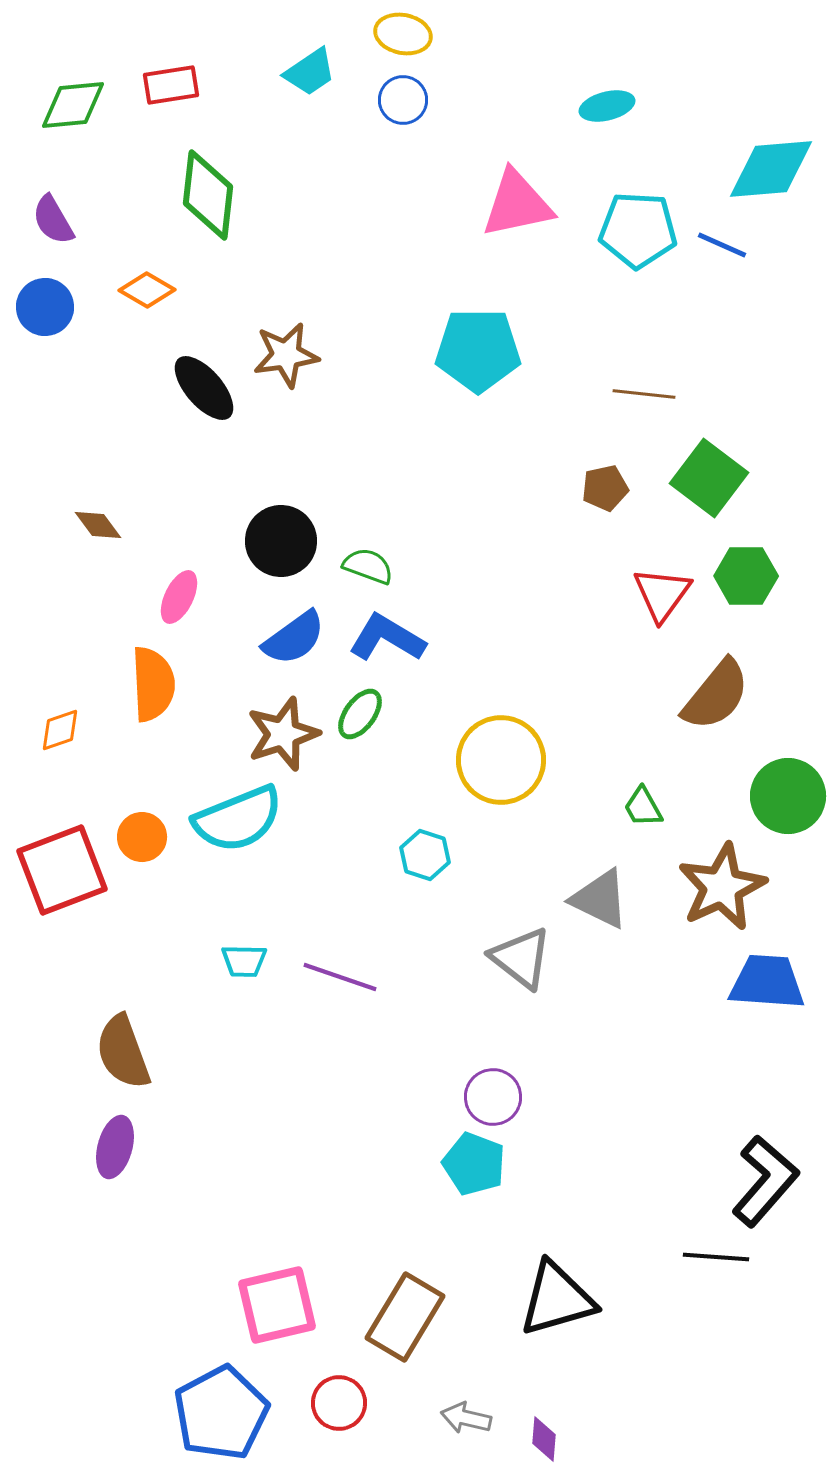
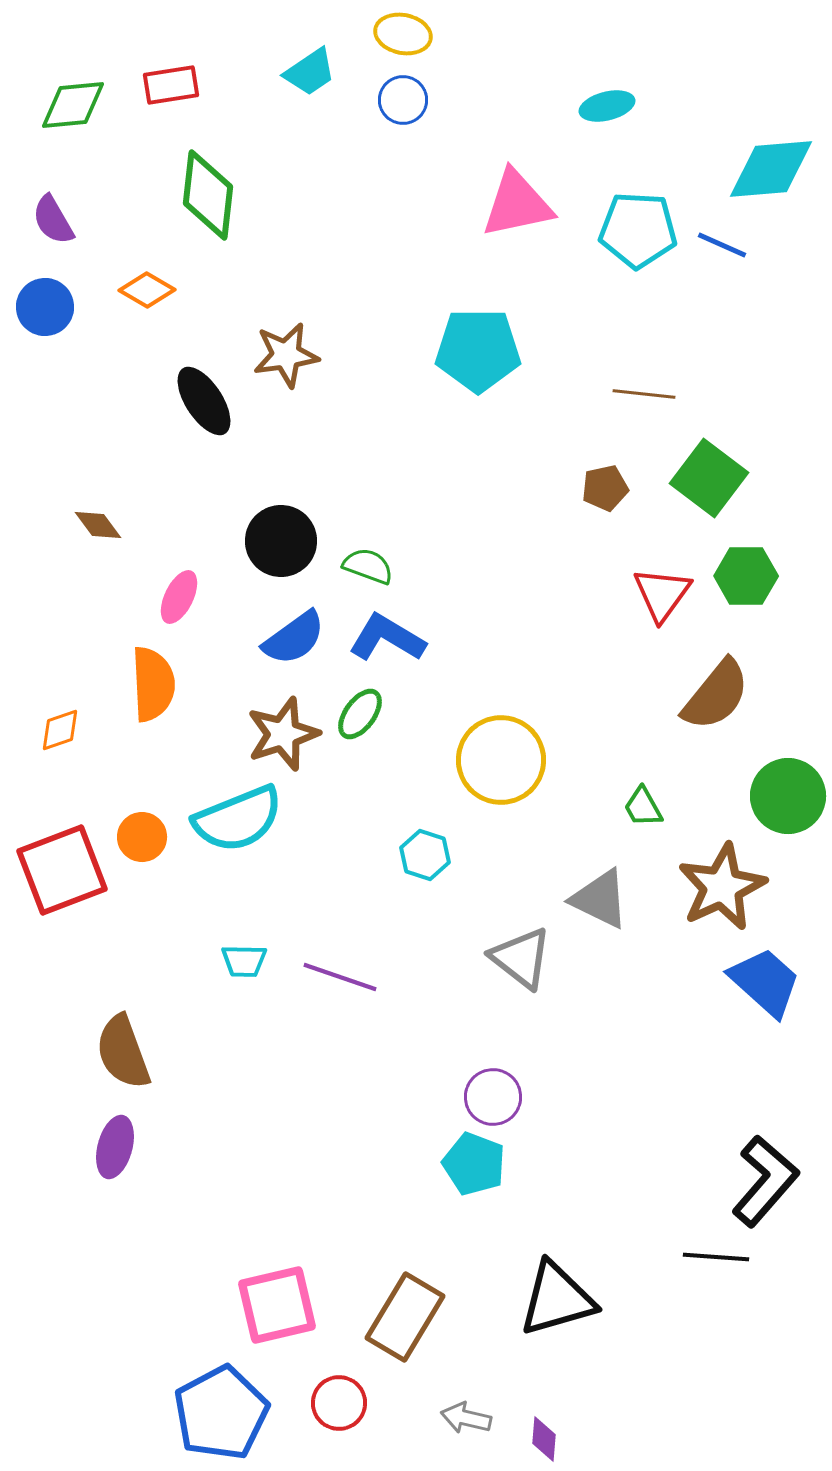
black ellipse at (204, 388): moved 13 px down; rotated 8 degrees clockwise
blue trapezoid at (767, 982): moved 2 px left; rotated 38 degrees clockwise
